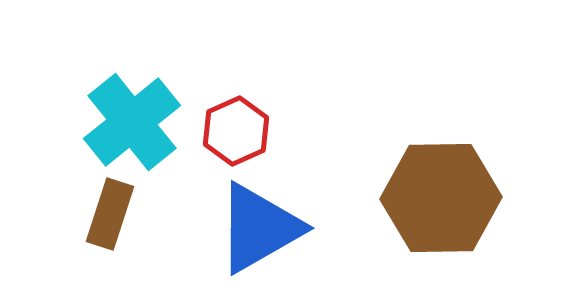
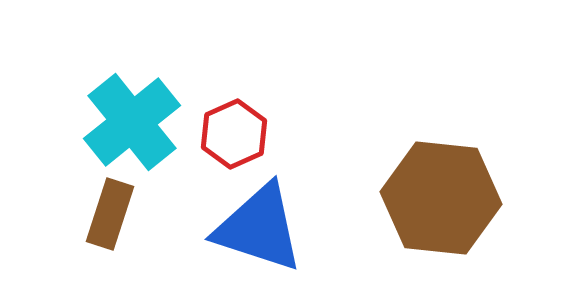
red hexagon: moved 2 px left, 3 px down
brown hexagon: rotated 7 degrees clockwise
blue triangle: rotated 48 degrees clockwise
